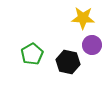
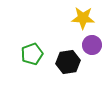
green pentagon: rotated 10 degrees clockwise
black hexagon: rotated 20 degrees counterclockwise
